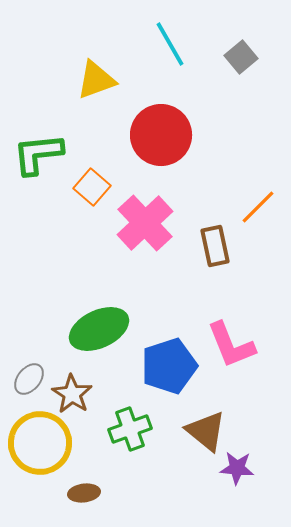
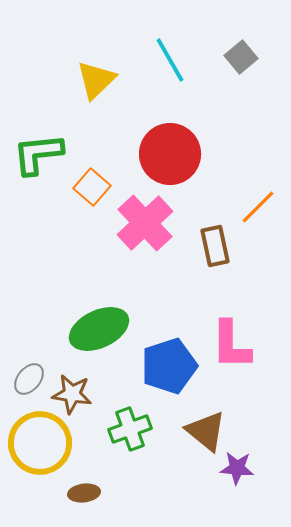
cyan line: moved 16 px down
yellow triangle: rotated 24 degrees counterclockwise
red circle: moved 9 px right, 19 px down
pink L-shape: rotated 22 degrees clockwise
brown star: rotated 24 degrees counterclockwise
